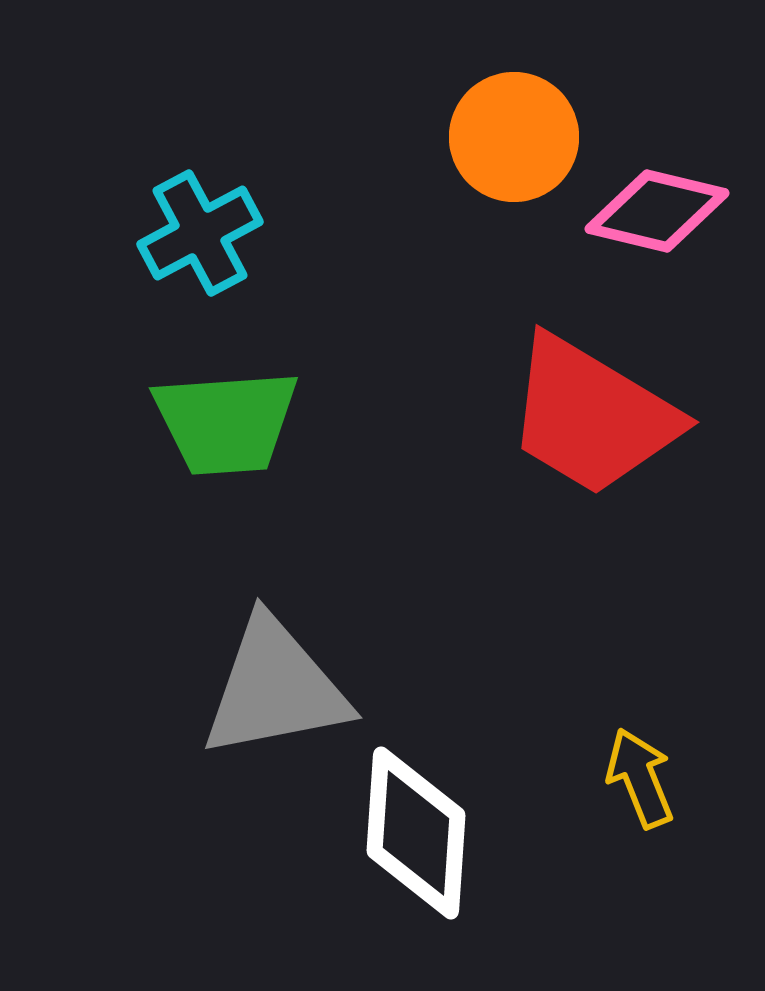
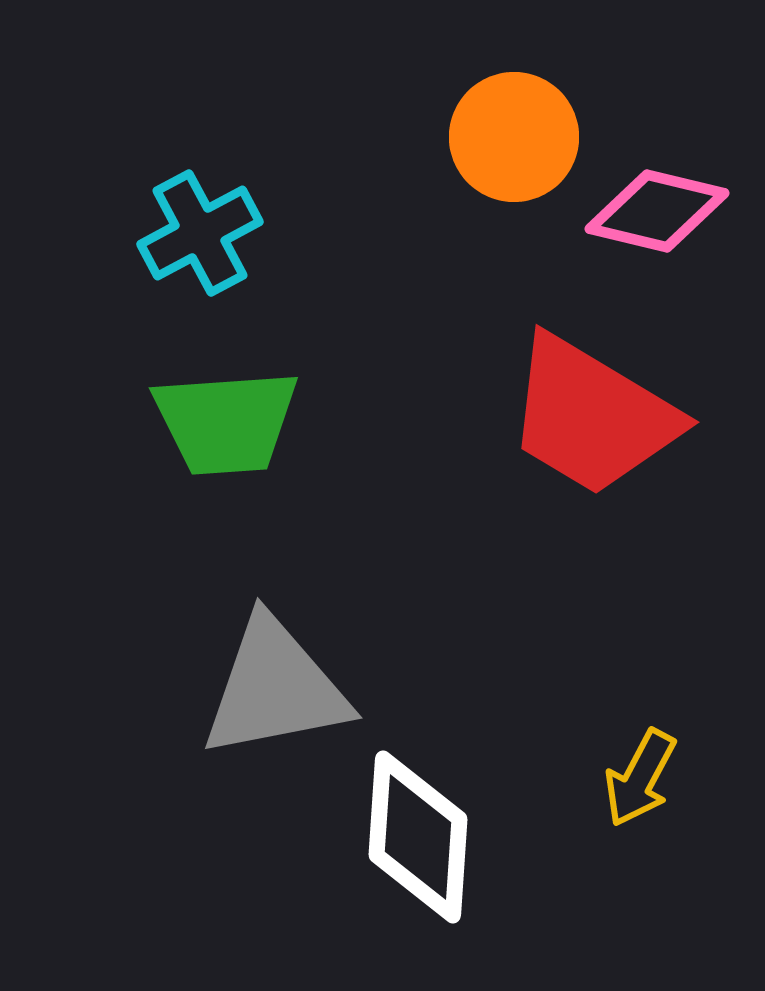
yellow arrow: rotated 130 degrees counterclockwise
white diamond: moved 2 px right, 4 px down
